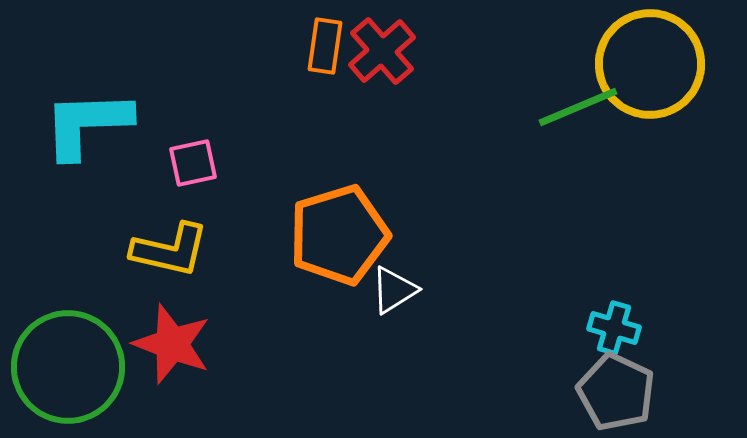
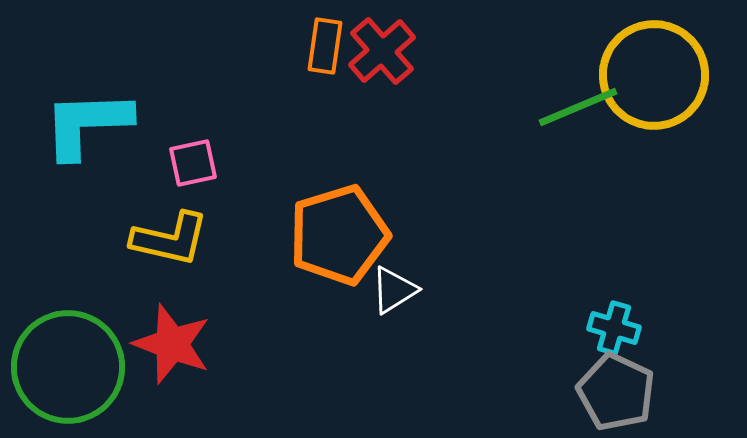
yellow circle: moved 4 px right, 11 px down
yellow L-shape: moved 11 px up
